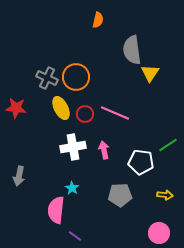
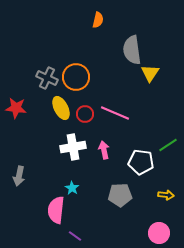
yellow arrow: moved 1 px right
